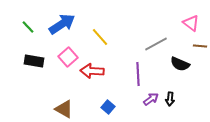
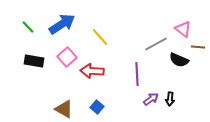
pink triangle: moved 8 px left, 6 px down
brown line: moved 2 px left, 1 px down
pink square: moved 1 px left
black semicircle: moved 1 px left, 4 px up
purple line: moved 1 px left
blue square: moved 11 px left
